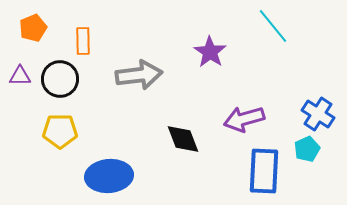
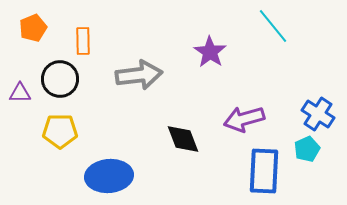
purple triangle: moved 17 px down
